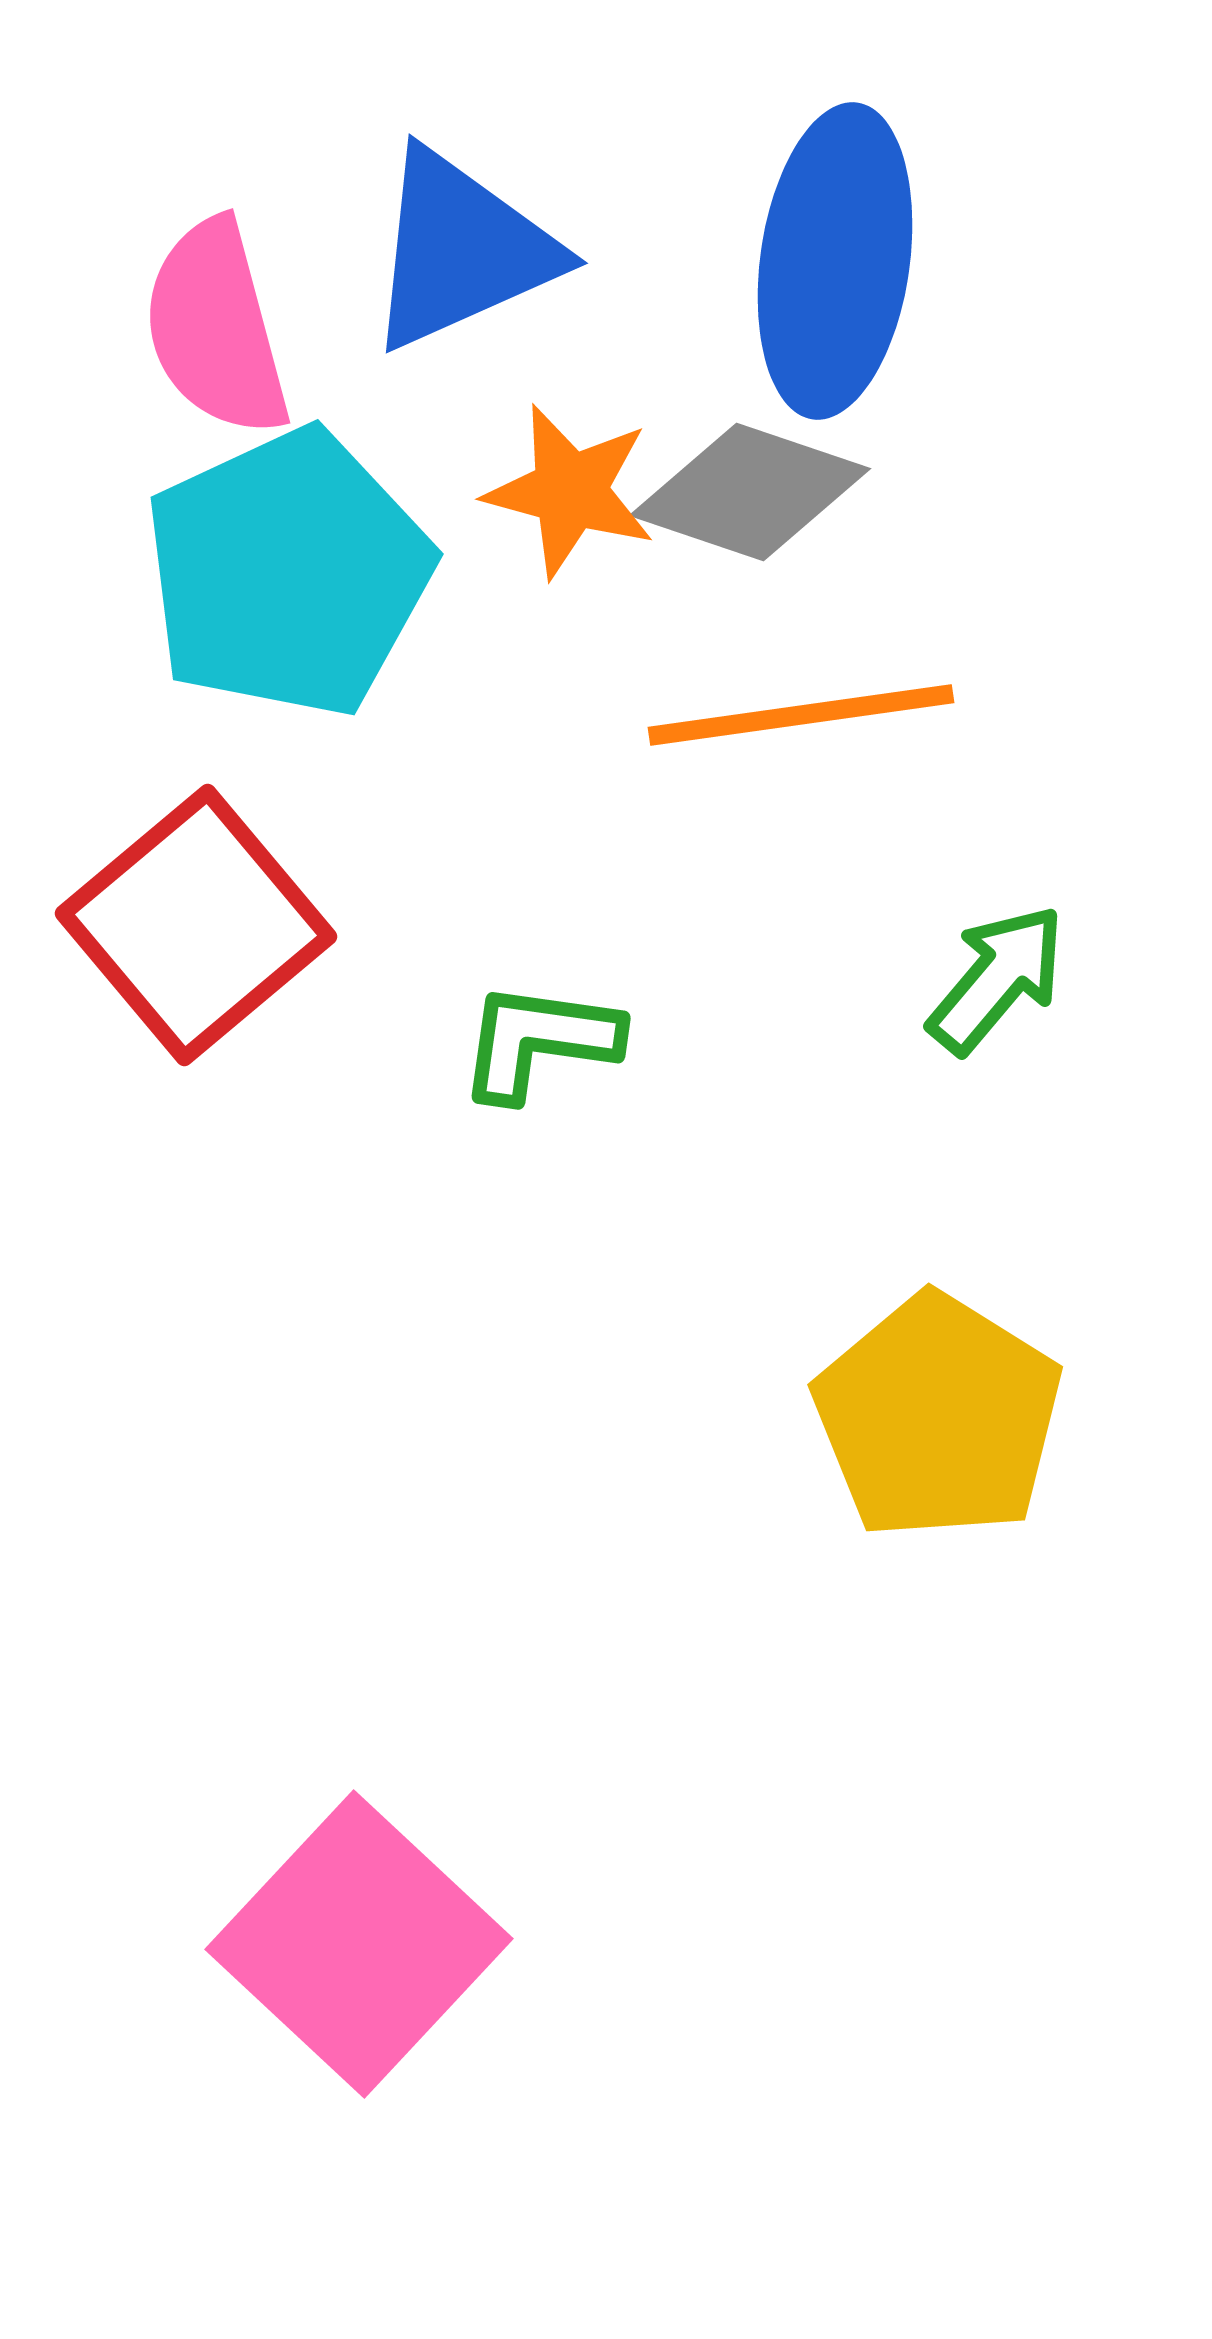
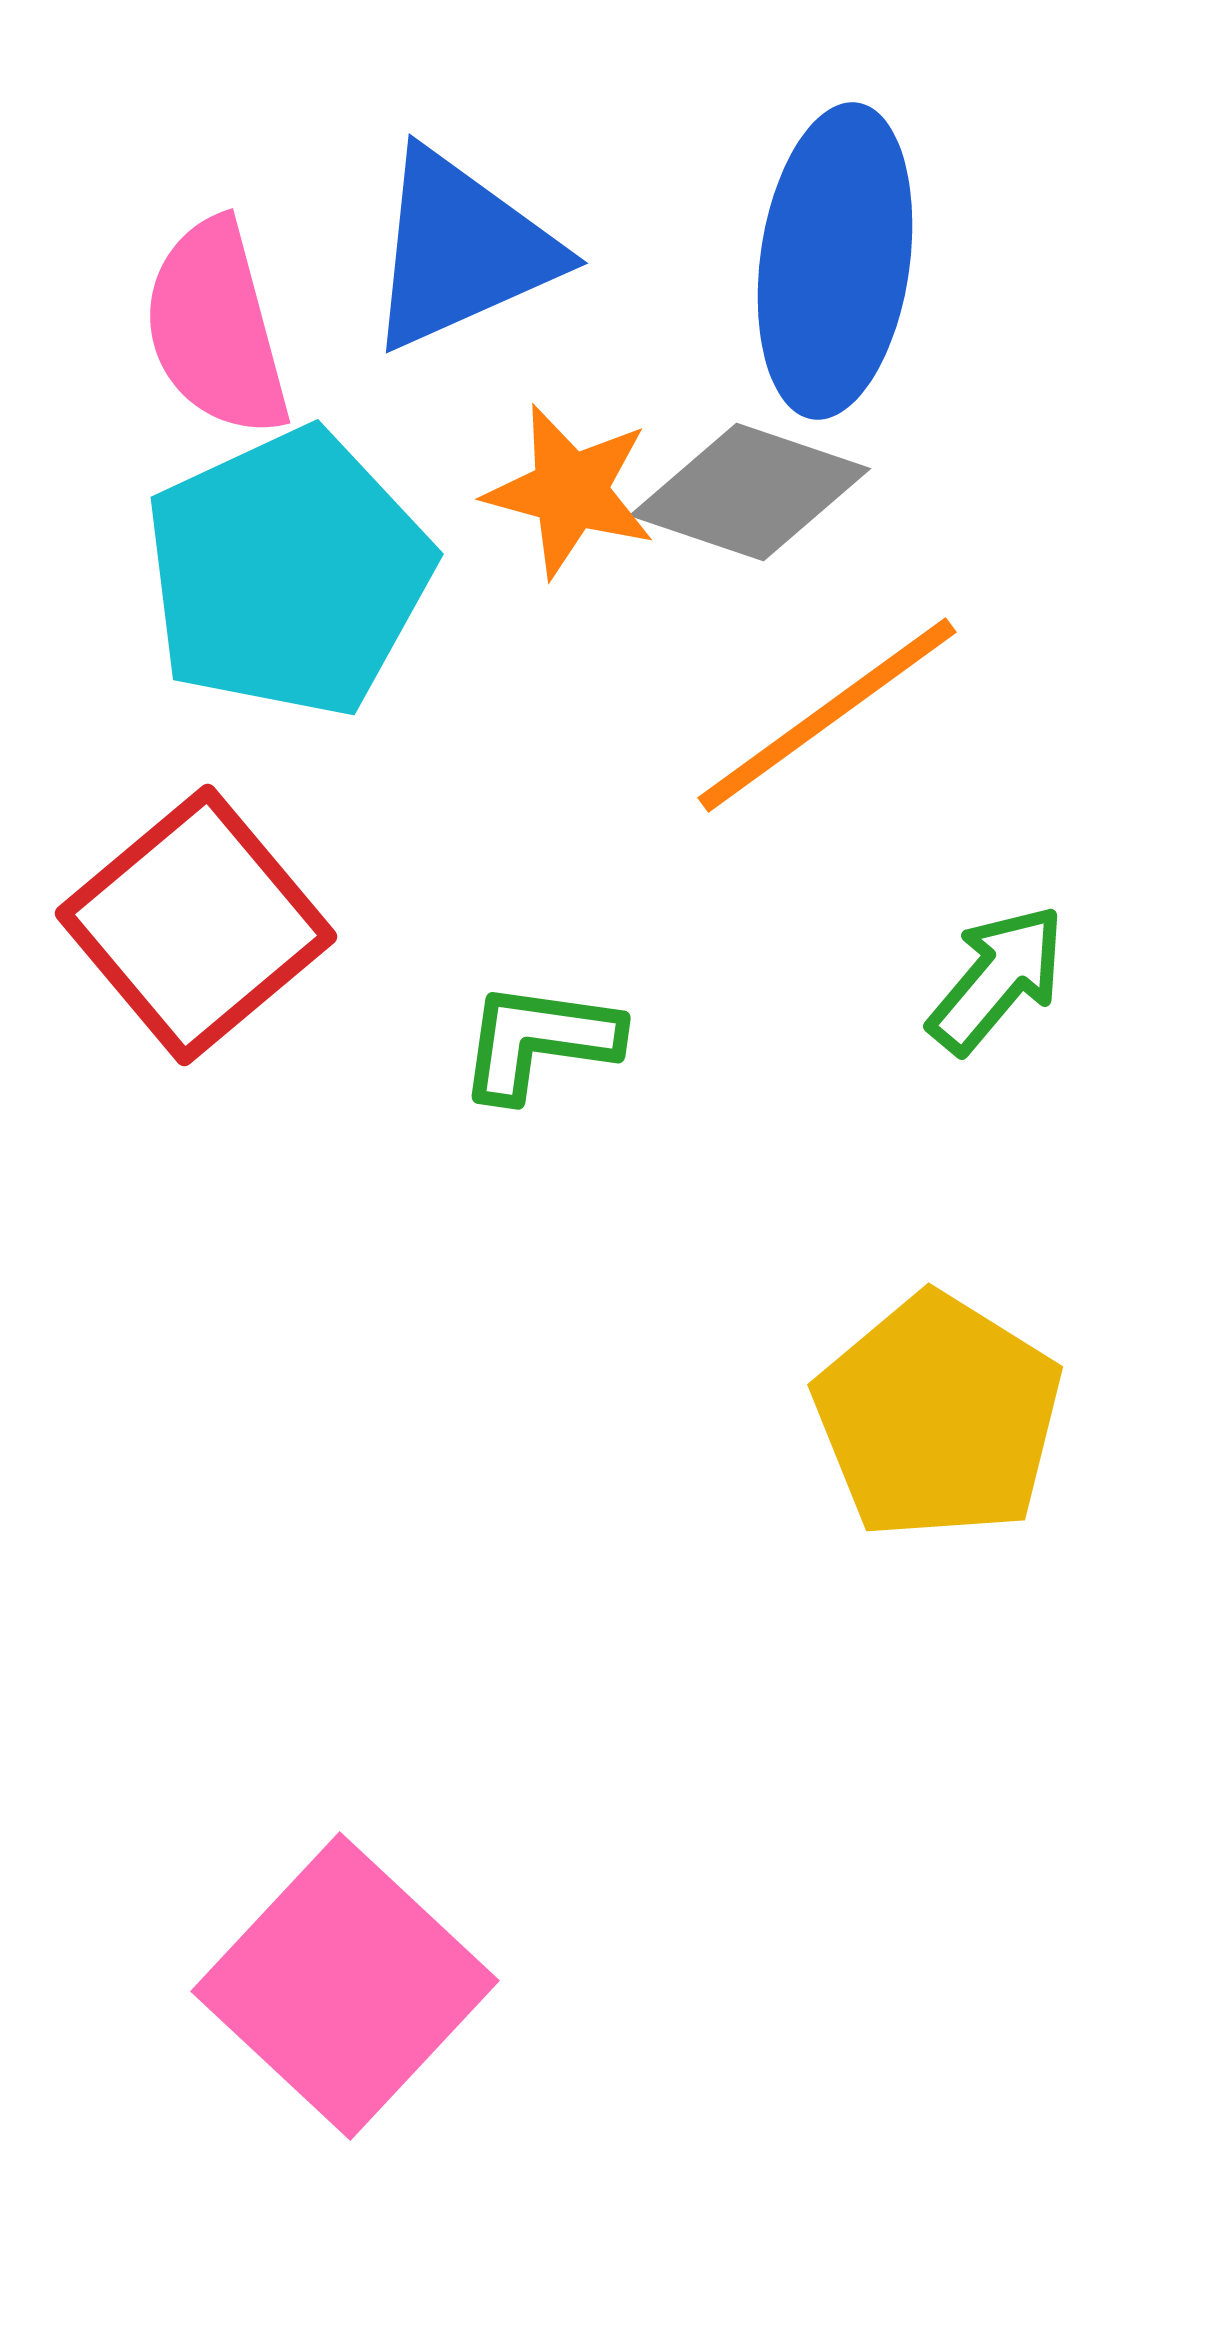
orange line: moved 26 px right; rotated 28 degrees counterclockwise
pink square: moved 14 px left, 42 px down
